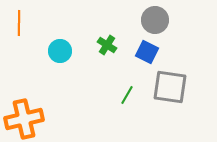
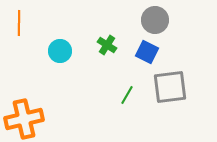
gray square: rotated 15 degrees counterclockwise
